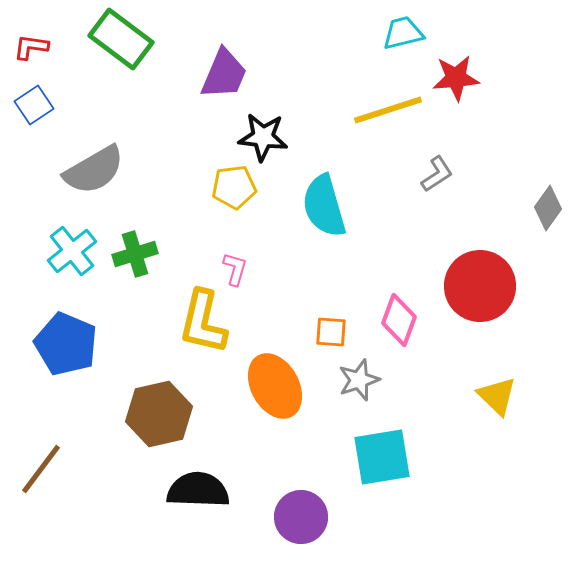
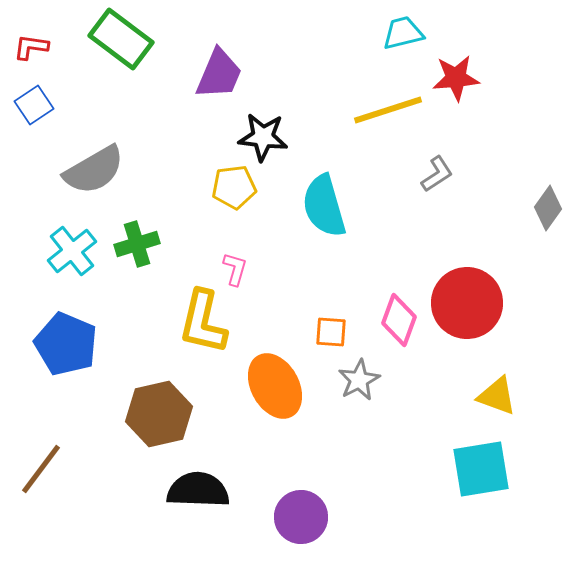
purple trapezoid: moved 5 px left
green cross: moved 2 px right, 10 px up
red circle: moved 13 px left, 17 px down
gray star: rotated 9 degrees counterclockwise
yellow triangle: rotated 24 degrees counterclockwise
cyan square: moved 99 px right, 12 px down
